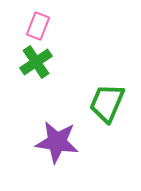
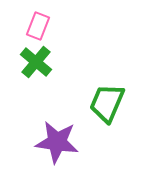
green cross: rotated 16 degrees counterclockwise
